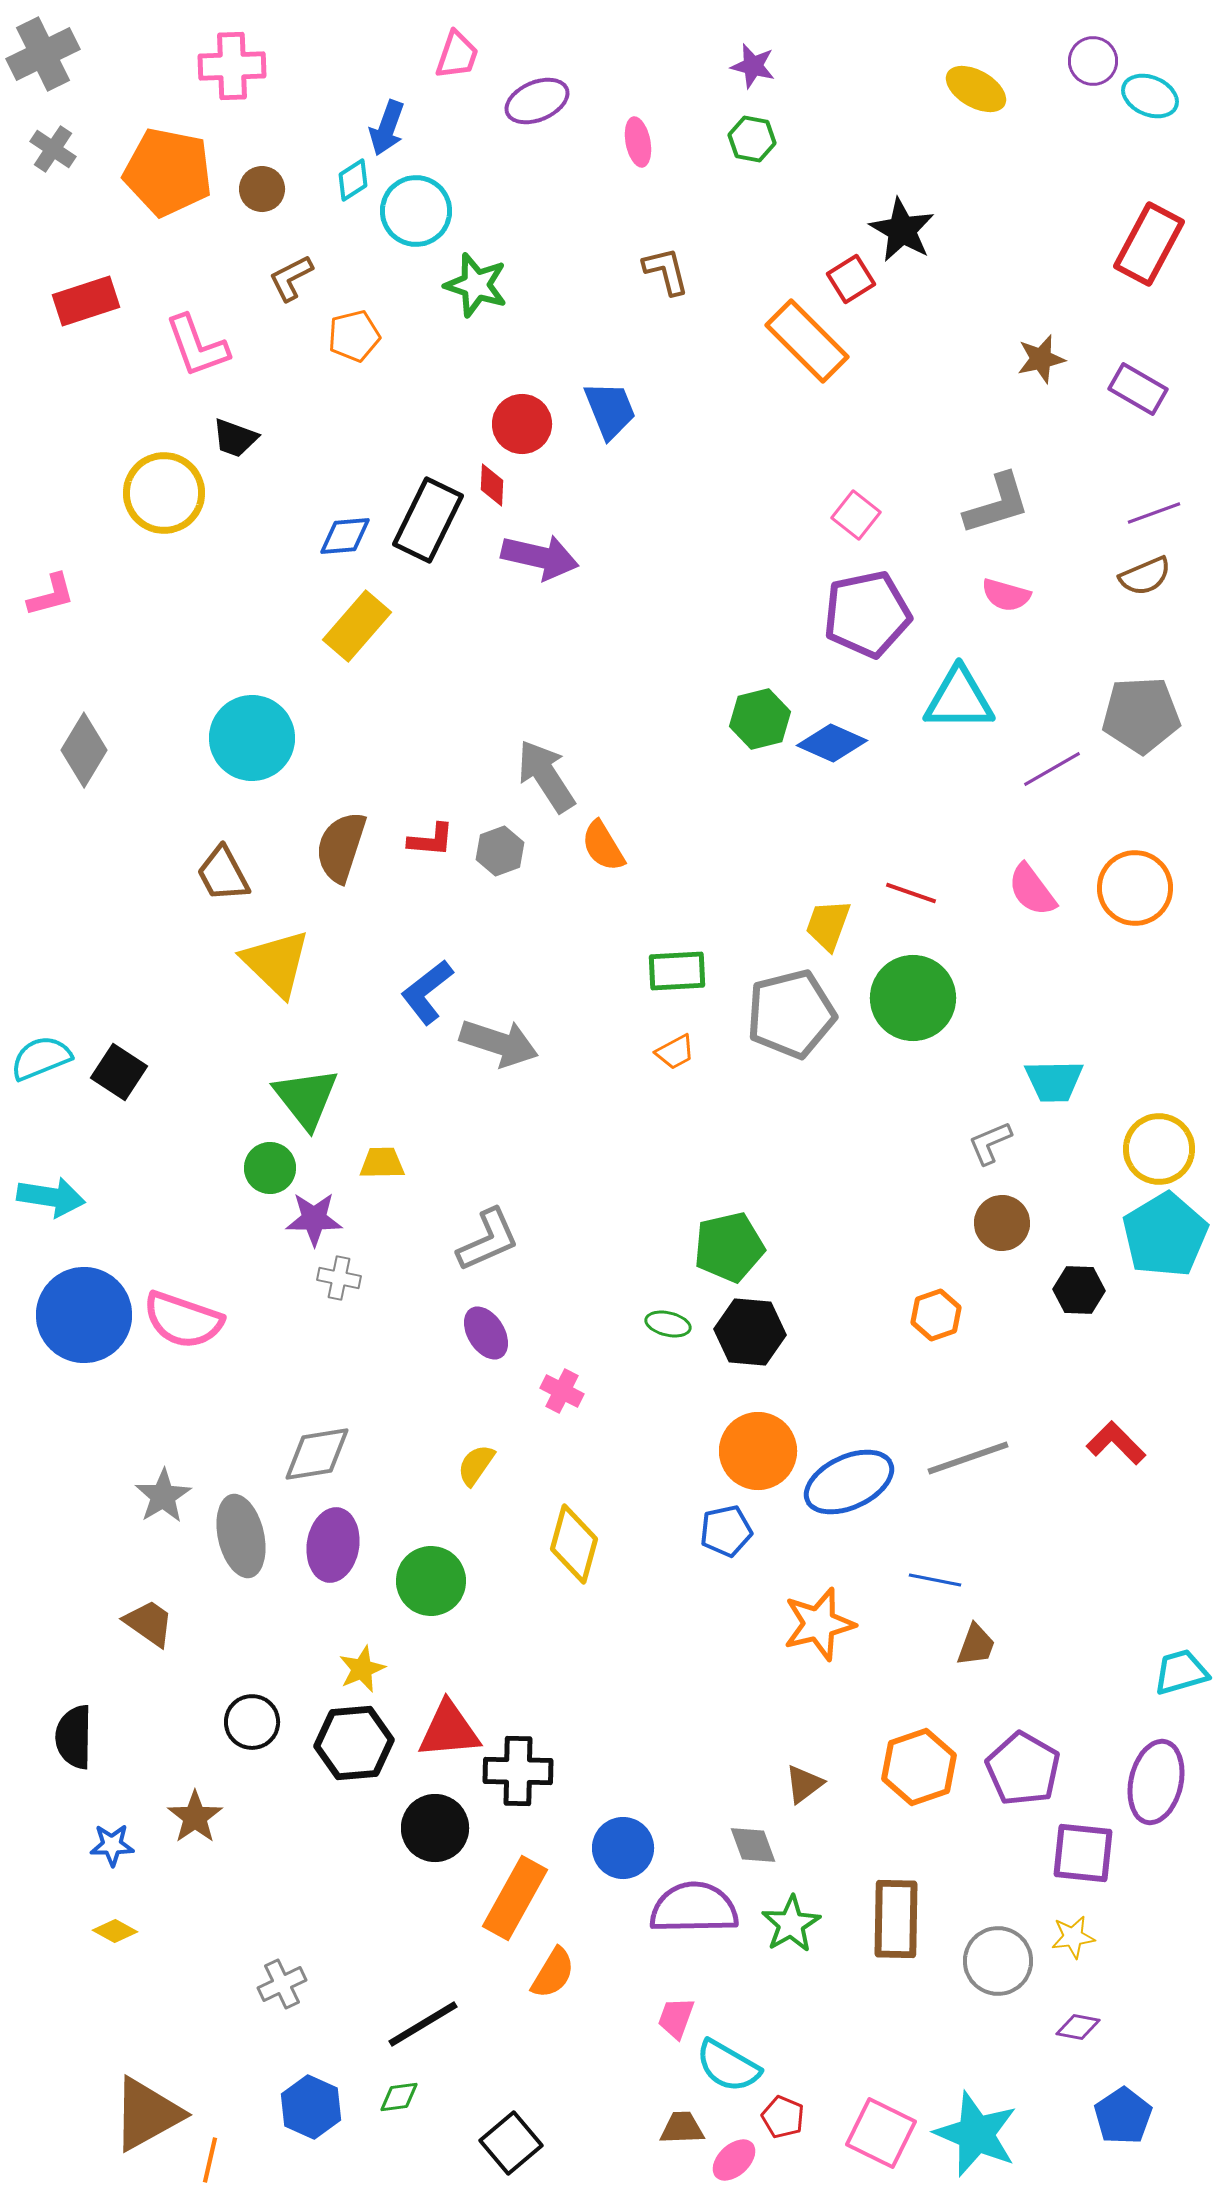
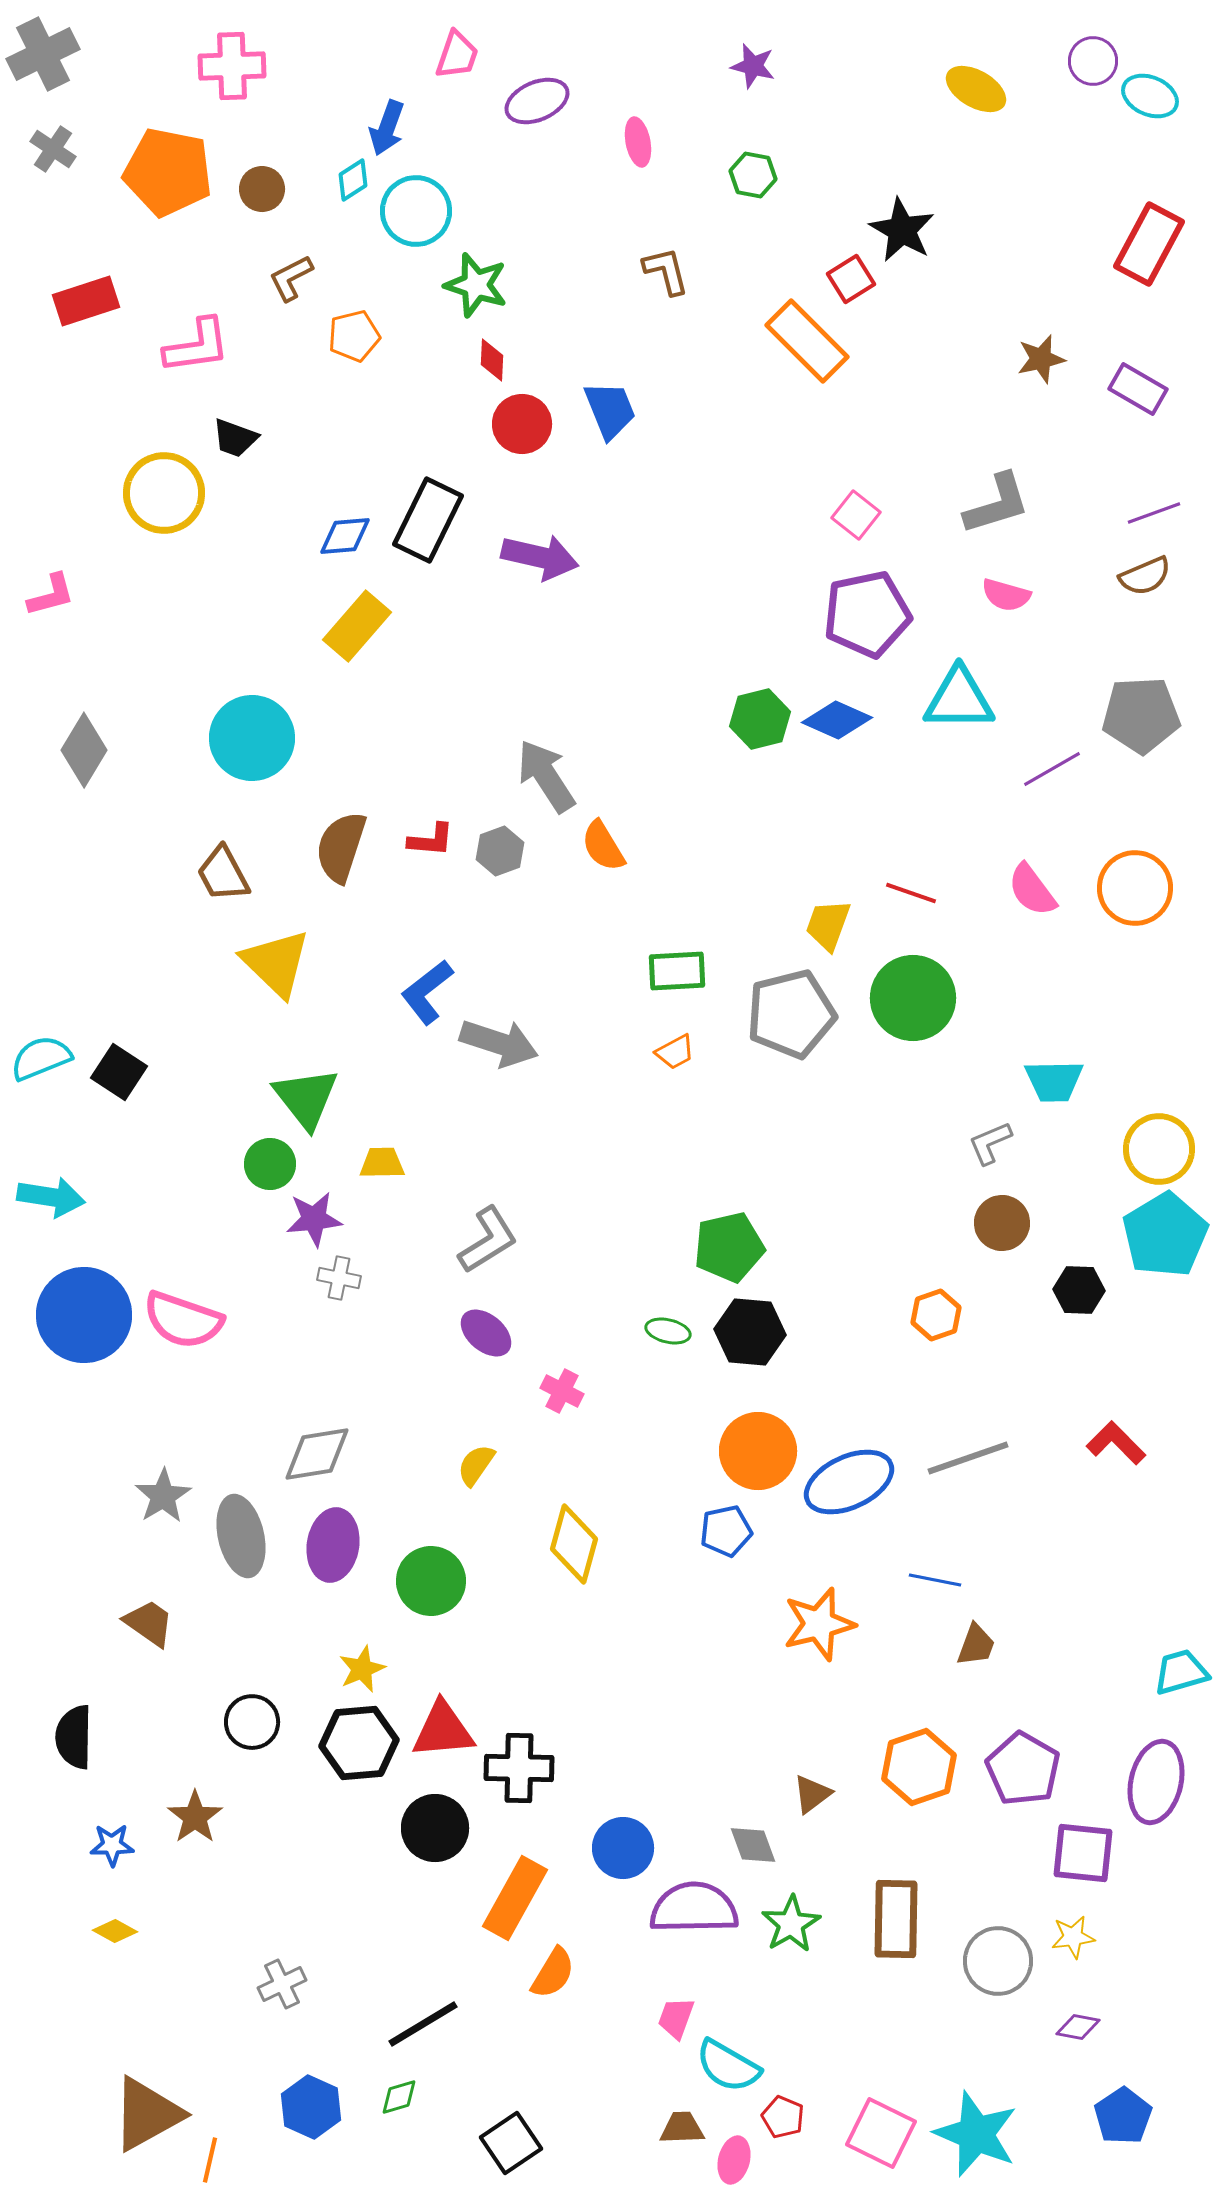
green hexagon at (752, 139): moved 1 px right, 36 px down
pink L-shape at (197, 346): rotated 78 degrees counterclockwise
red diamond at (492, 485): moved 125 px up
blue diamond at (832, 743): moved 5 px right, 23 px up
green circle at (270, 1168): moved 4 px up
purple star at (314, 1219): rotated 6 degrees counterclockwise
gray L-shape at (488, 1240): rotated 8 degrees counterclockwise
green ellipse at (668, 1324): moved 7 px down
purple ellipse at (486, 1333): rotated 18 degrees counterclockwise
red triangle at (449, 1730): moved 6 px left
black hexagon at (354, 1743): moved 5 px right
black cross at (518, 1771): moved 1 px right, 3 px up
brown triangle at (804, 1784): moved 8 px right, 10 px down
green diamond at (399, 2097): rotated 9 degrees counterclockwise
black square at (511, 2143): rotated 6 degrees clockwise
pink ellipse at (734, 2160): rotated 33 degrees counterclockwise
